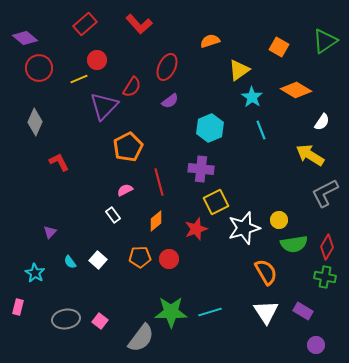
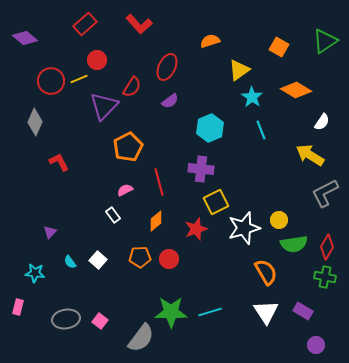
red circle at (39, 68): moved 12 px right, 13 px down
cyan star at (35, 273): rotated 24 degrees counterclockwise
